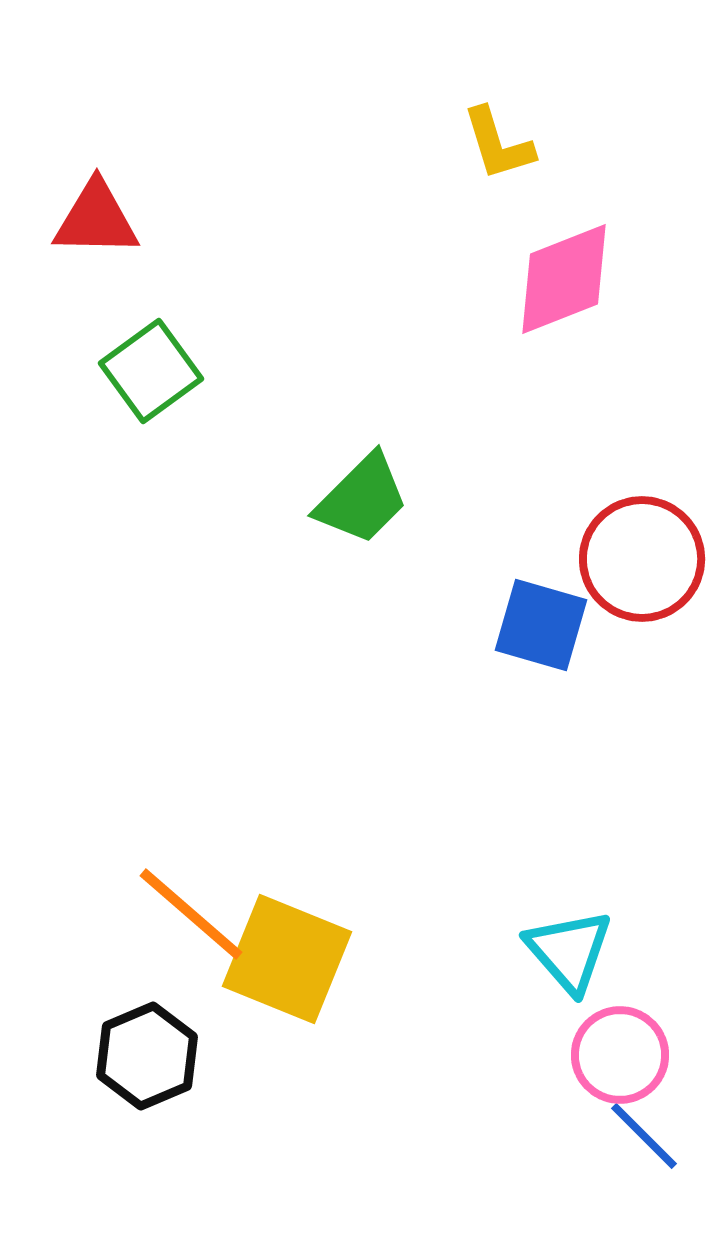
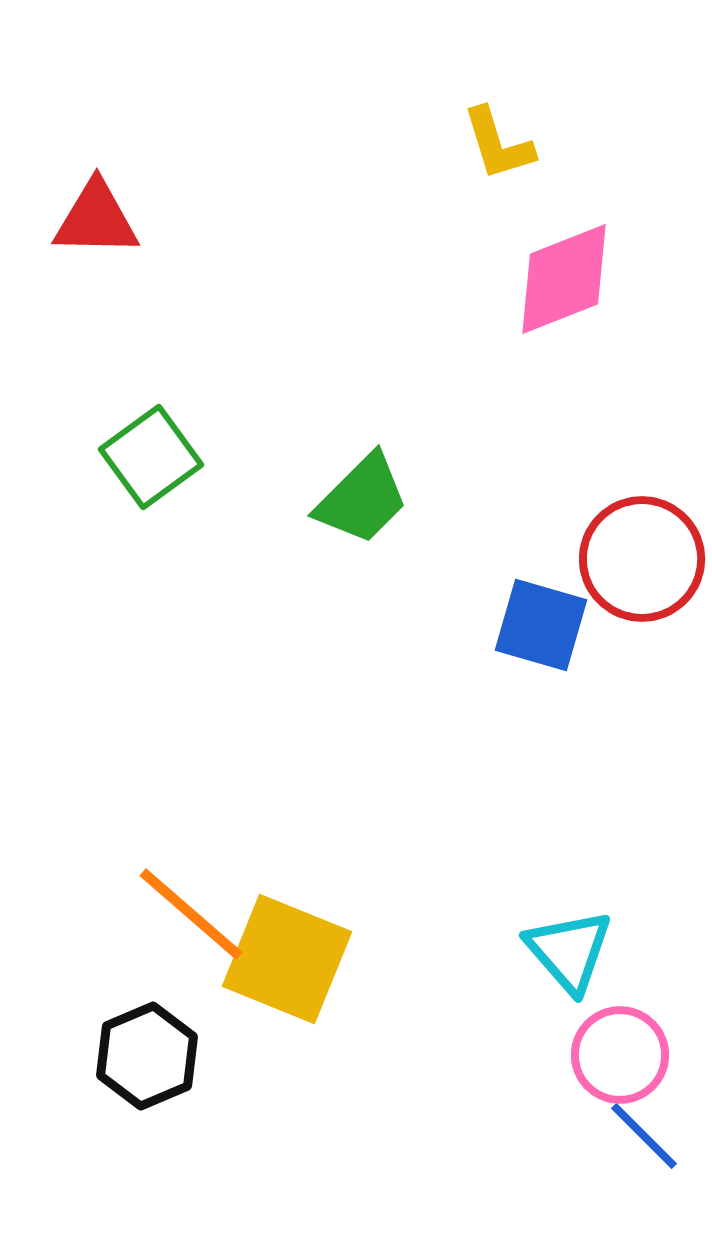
green square: moved 86 px down
